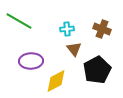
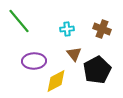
green line: rotated 20 degrees clockwise
brown triangle: moved 5 px down
purple ellipse: moved 3 px right
